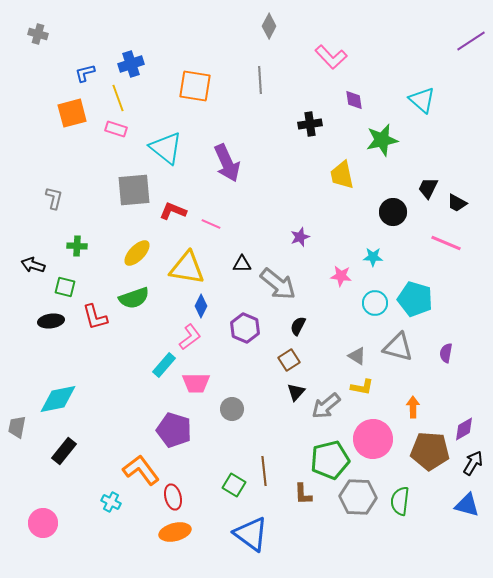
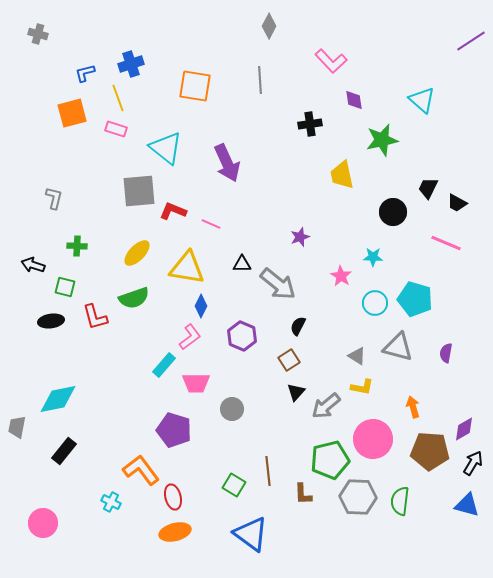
pink L-shape at (331, 57): moved 4 px down
gray square at (134, 190): moved 5 px right, 1 px down
pink star at (341, 276): rotated 25 degrees clockwise
purple hexagon at (245, 328): moved 3 px left, 8 px down
orange arrow at (413, 407): rotated 15 degrees counterclockwise
brown line at (264, 471): moved 4 px right
